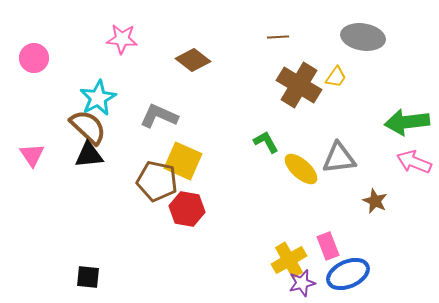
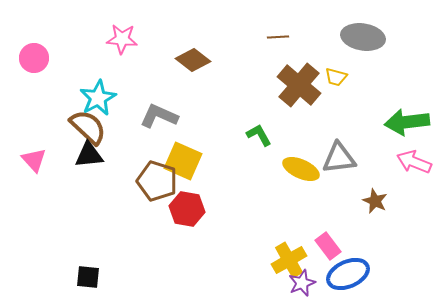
yellow trapezoid: rotated 70 degrees clockwise
brown cross: rotated 9 degrees clockwise
green L-shape: moved 7 px left, 7 px up
pink triangle: moved 2 px right, 5 px down; rotated 8 degrees counterclockwise
yellow ellipse: rotated 18 degrees counterclockwise
brown pentagon: rotated 6 degrees clockwise
pink rectangle: rotated 16 degrees counterclockwise
purple star: rotated 8 degrees counterclockwise
